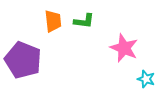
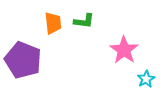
orange trapezoid: moved 2 px down
pink star: moved 2 px down; rotated 12 degrees clockwise
cyan star: rotated 24 degrees clockwise
